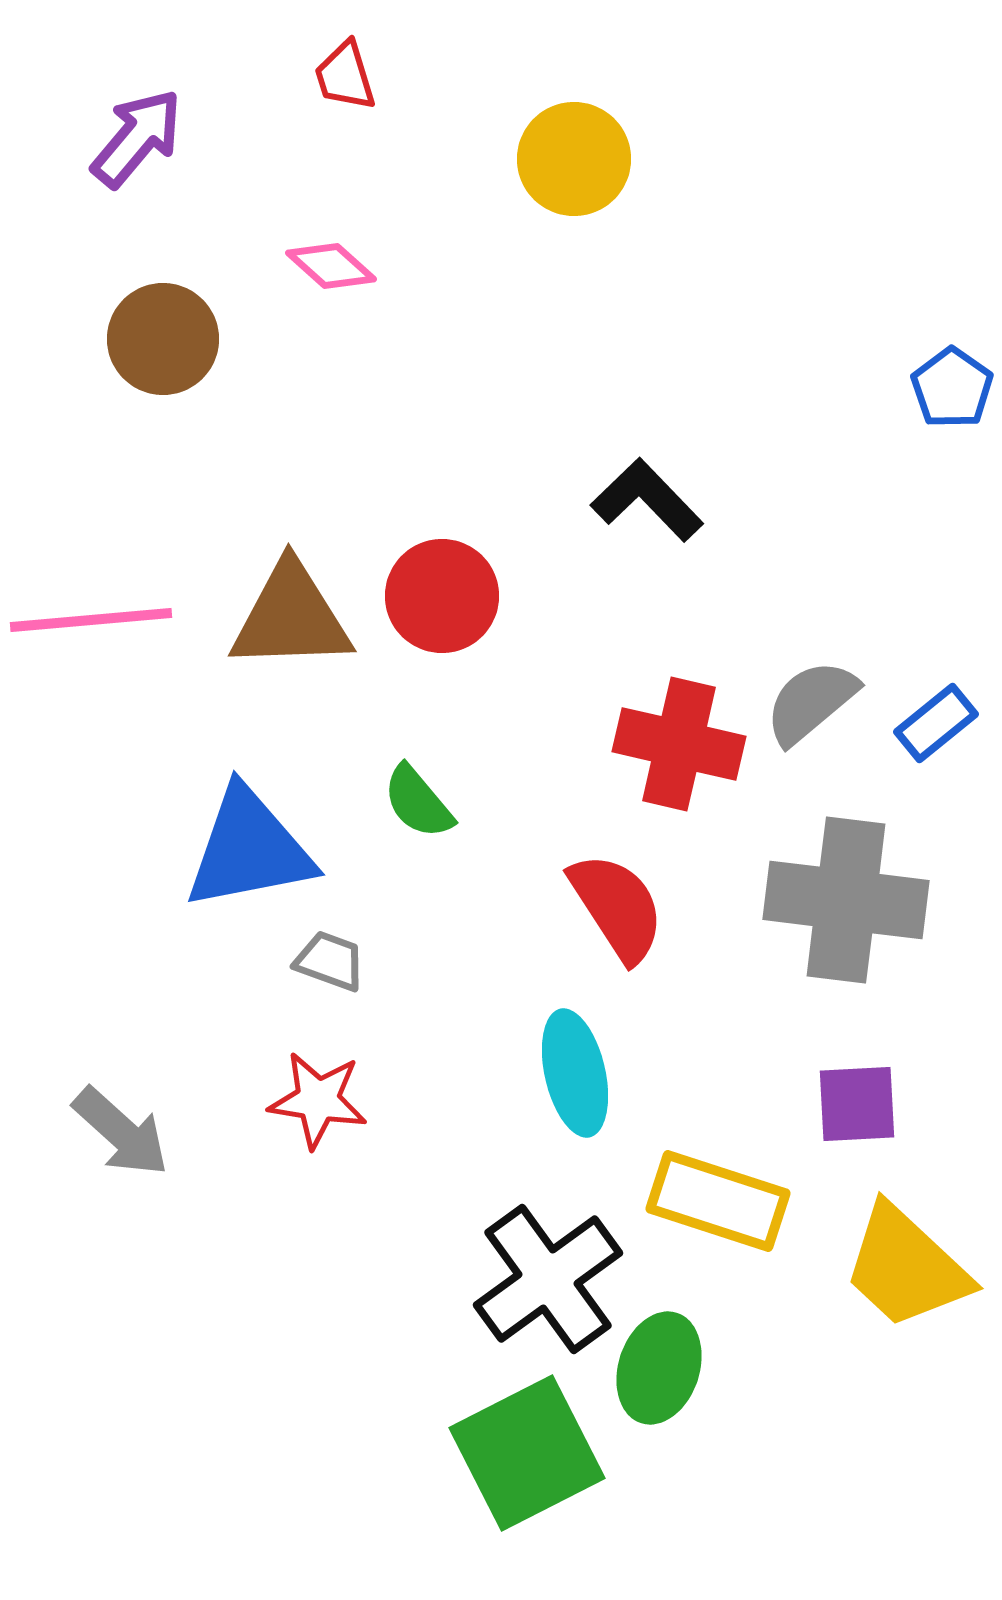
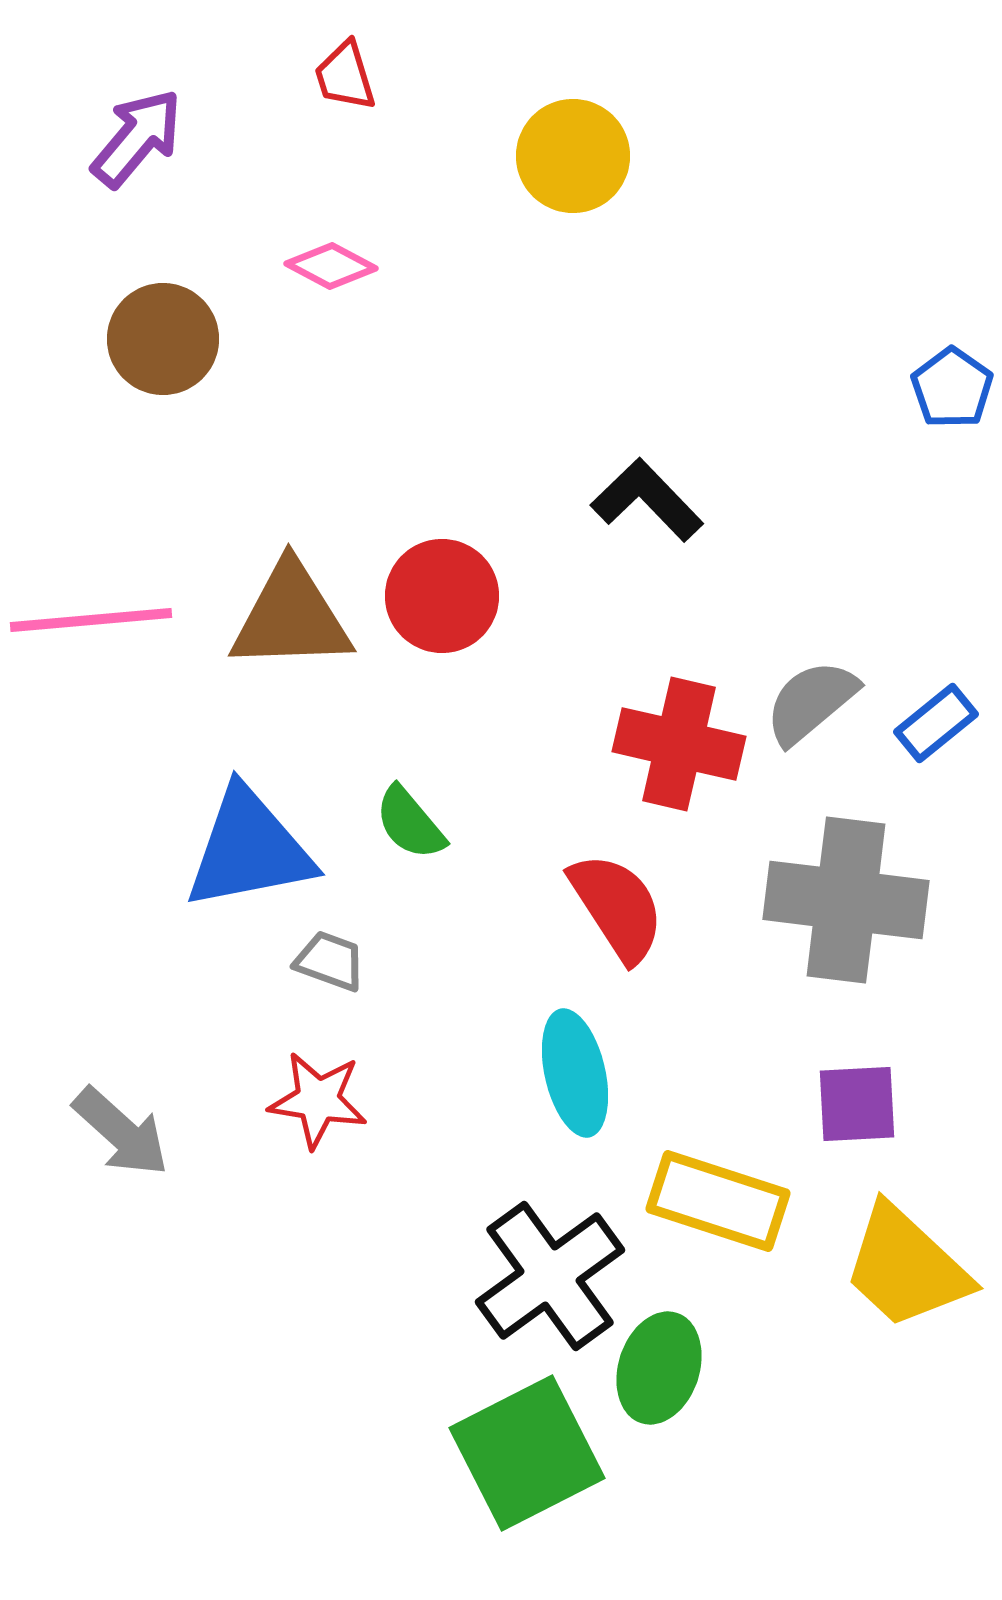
yellow circle: moved 1 px left, 3 px up
pink diamond: rotated 14 degrees counterclockwise
green semicircle: moved 8 px left, 21 px down
black cross: moved 2 px right, 3 px up
